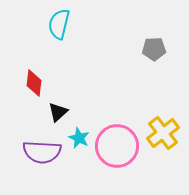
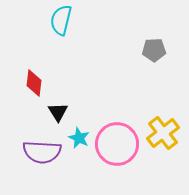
cyan semicircle: moved 2 px right, 4 px up
gray pentagon: moved 1 px down
black triangle: rotated 20 degrees counterclockwise
pink circle: moved 2 px up
